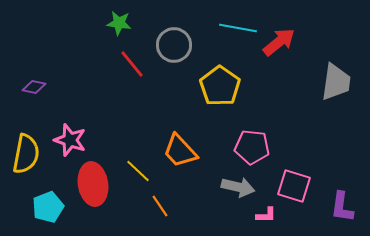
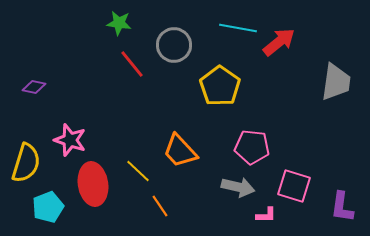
yellow semicircle: moved 9 px down; rotated 6 degrees clockwise
